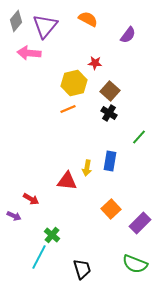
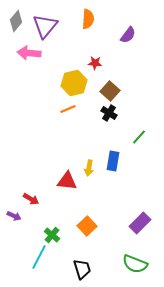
orange semicircle: rotated 66 degrees clockwise
blue rectangle: moved 3 px right
yellow arrow: moved 2 px right
orange square: moved 24 px left, 17 px down
